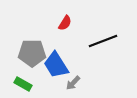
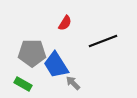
gray arrow: rotated 91 degrees clockwise
